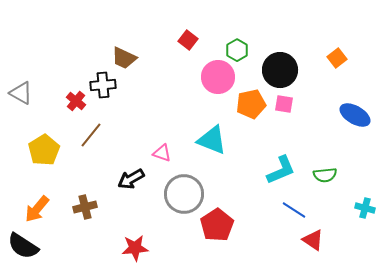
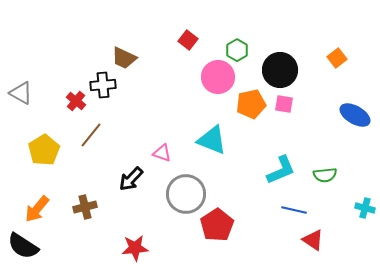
black arrow: rotated 16 degrees counterclockwise
gray circle: moved 2 px right
blue line: rotated 20 degrees counterclockwise
